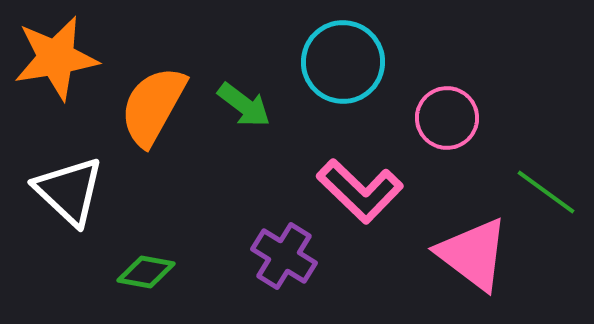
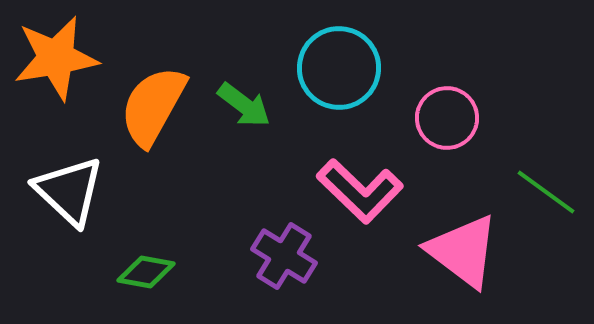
cyan circle: moved 4 px left, 6 px down
pink triangle: moved 10 px left, 3 px up
